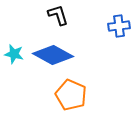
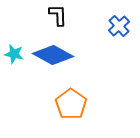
black L-shape: rotated 15 degrees clockwise
blue cross: rotated 35 degrees counterclockwise
orange pentagon: moved 9 px down; rotated 12 degrees clockwise
